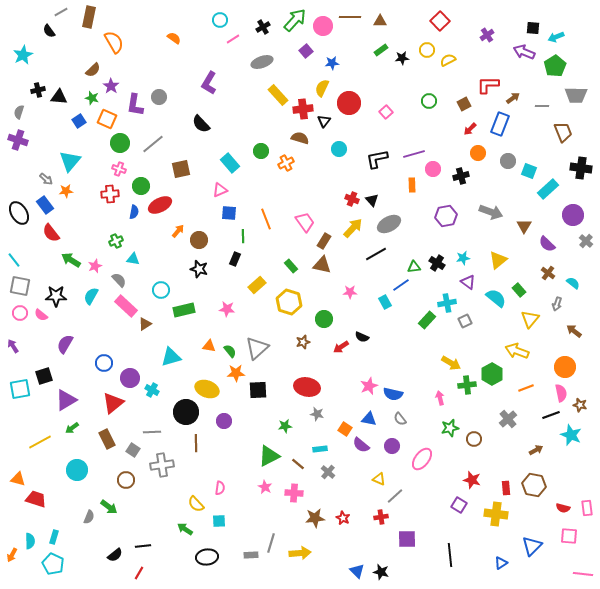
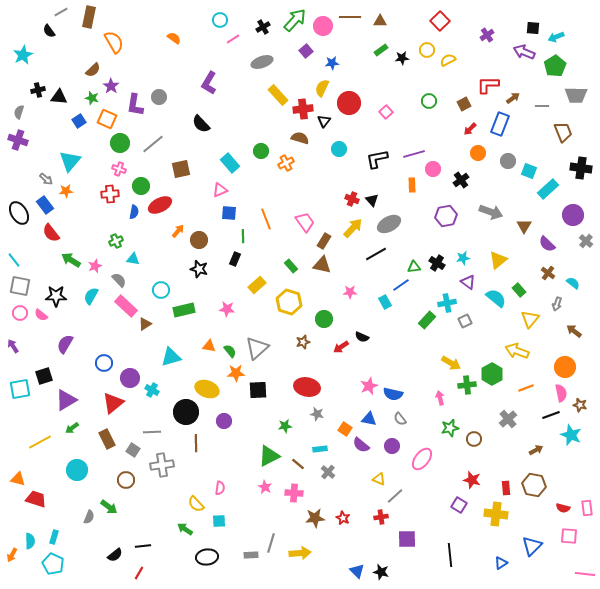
black cross at (461, 176): moved 4 px down; rotated 21 degrees counterclockwise
pink line at (583, 574): moved 2 px right
